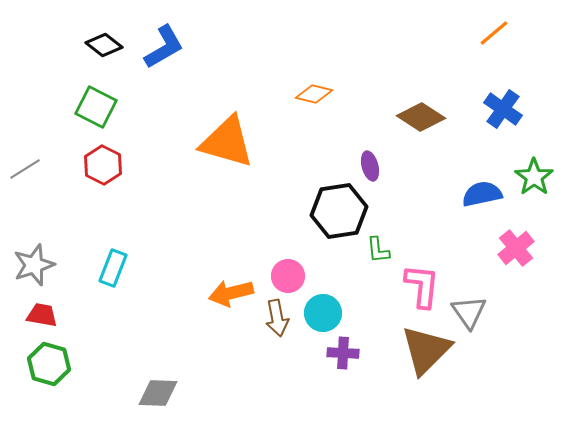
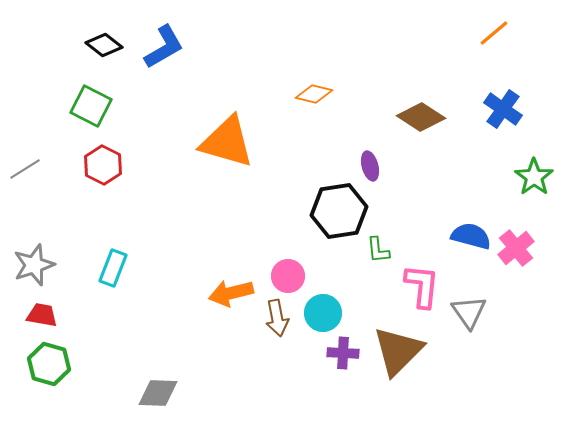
green square: moved 5 px left, 1 px up
blue semicircle: moved 11 px left, 42 px down; rotated 27 degrees clockwise
brown triangle: moved 28 px left, 1 px down
